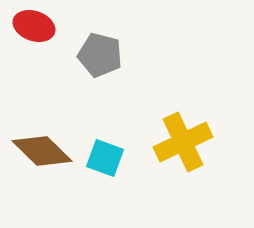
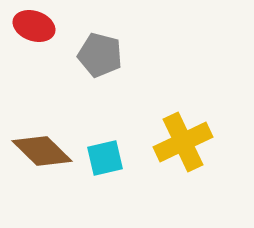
cyan square: rotated 33 degrees counterclockwise
